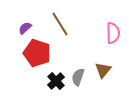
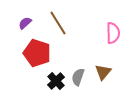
brown line: moved 2 px left, 1 px up
purple semicircle: moved 5 px up
brown triangle: moved 2 px down
